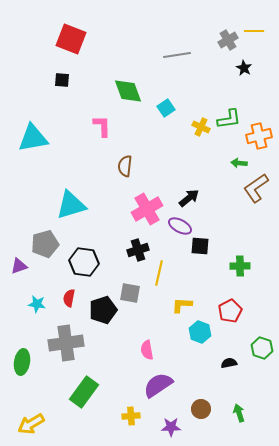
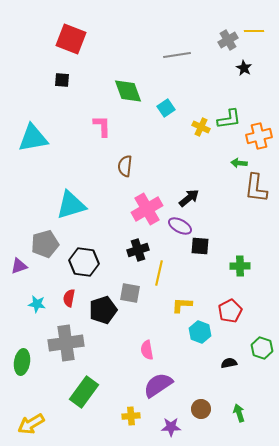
brown L-shape at (256, 188): rotated 48 degrees counterclockwise
